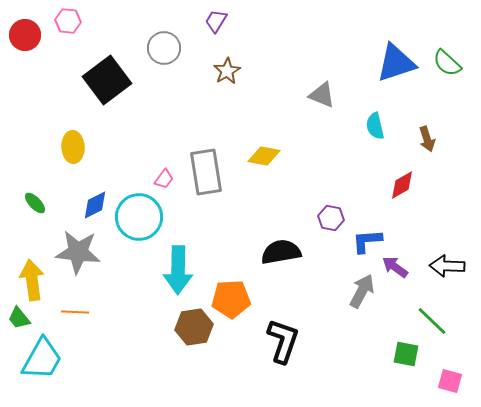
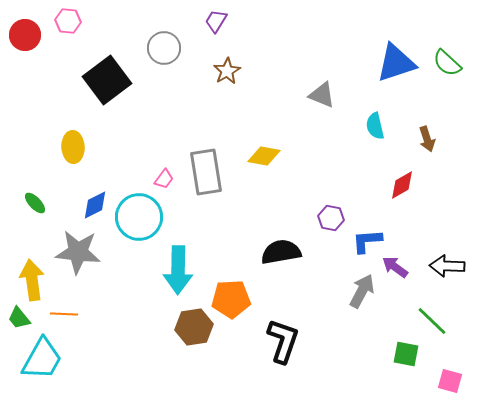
orange line: moved 11 px left, 2 px down
